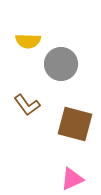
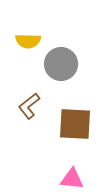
brown L-shape: moved 2 px right, 1 px down; rotated 88 degrees clockwise
brown square: rotated 12 degrees counterclockwise
pink triangle: rotated 30 degrees clockwise
